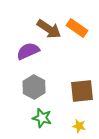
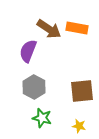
orange rectangle: rotated 25 degrees counterclockwise
purple semicircle: rotated 45 degrees counterclockwise
